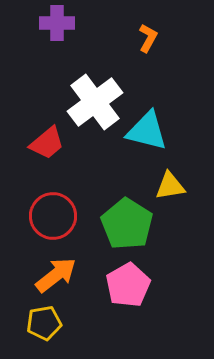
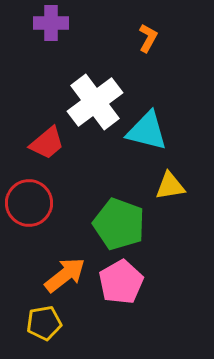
purple cross: moved 6 px left
red circle: moved 24 px left, 13 px up
green pentagon: moved 8 px left; rotated 12 degrees counterclockwise
orange arrow: moved 9 px right
pink pentagon: moved 7 px left, 3 px up
